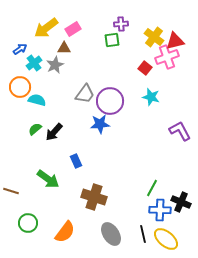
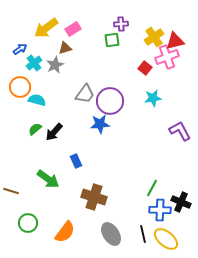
yellow cross: rotated 18 degrees clockwise
brown triangle: moved 1 px right; rotated 16 degrees counterclockwise
cyan star: moved 2 px right, 1 px down; rotated 24 degrees counterclockwise
